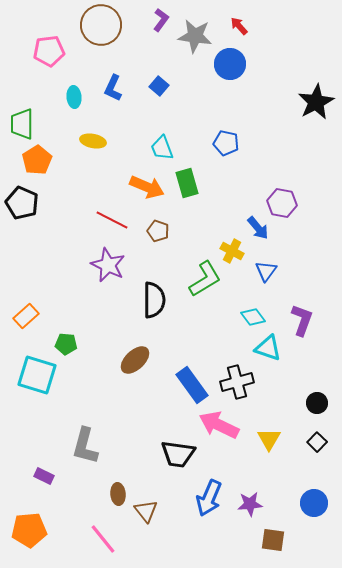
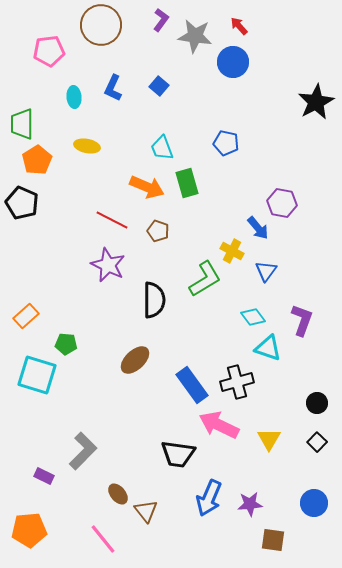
blue circle at (230, 64): moved 3 px right, 2 px up
yellow ellipse at (93, 141): moved 6 px left, 5 px down
gray L-shape at (85, 446): moved 2 px left, 5 px down; rotated 150 degrees counterclockwise
brown ellipse at (118, 494): rotated 35 degrees counterclockwise
